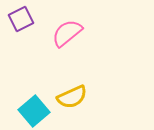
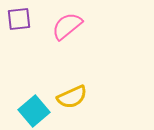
purple square: moved 2 px left; rotated 20 degrees clockwise
pink semicircle: moved 7 px up
